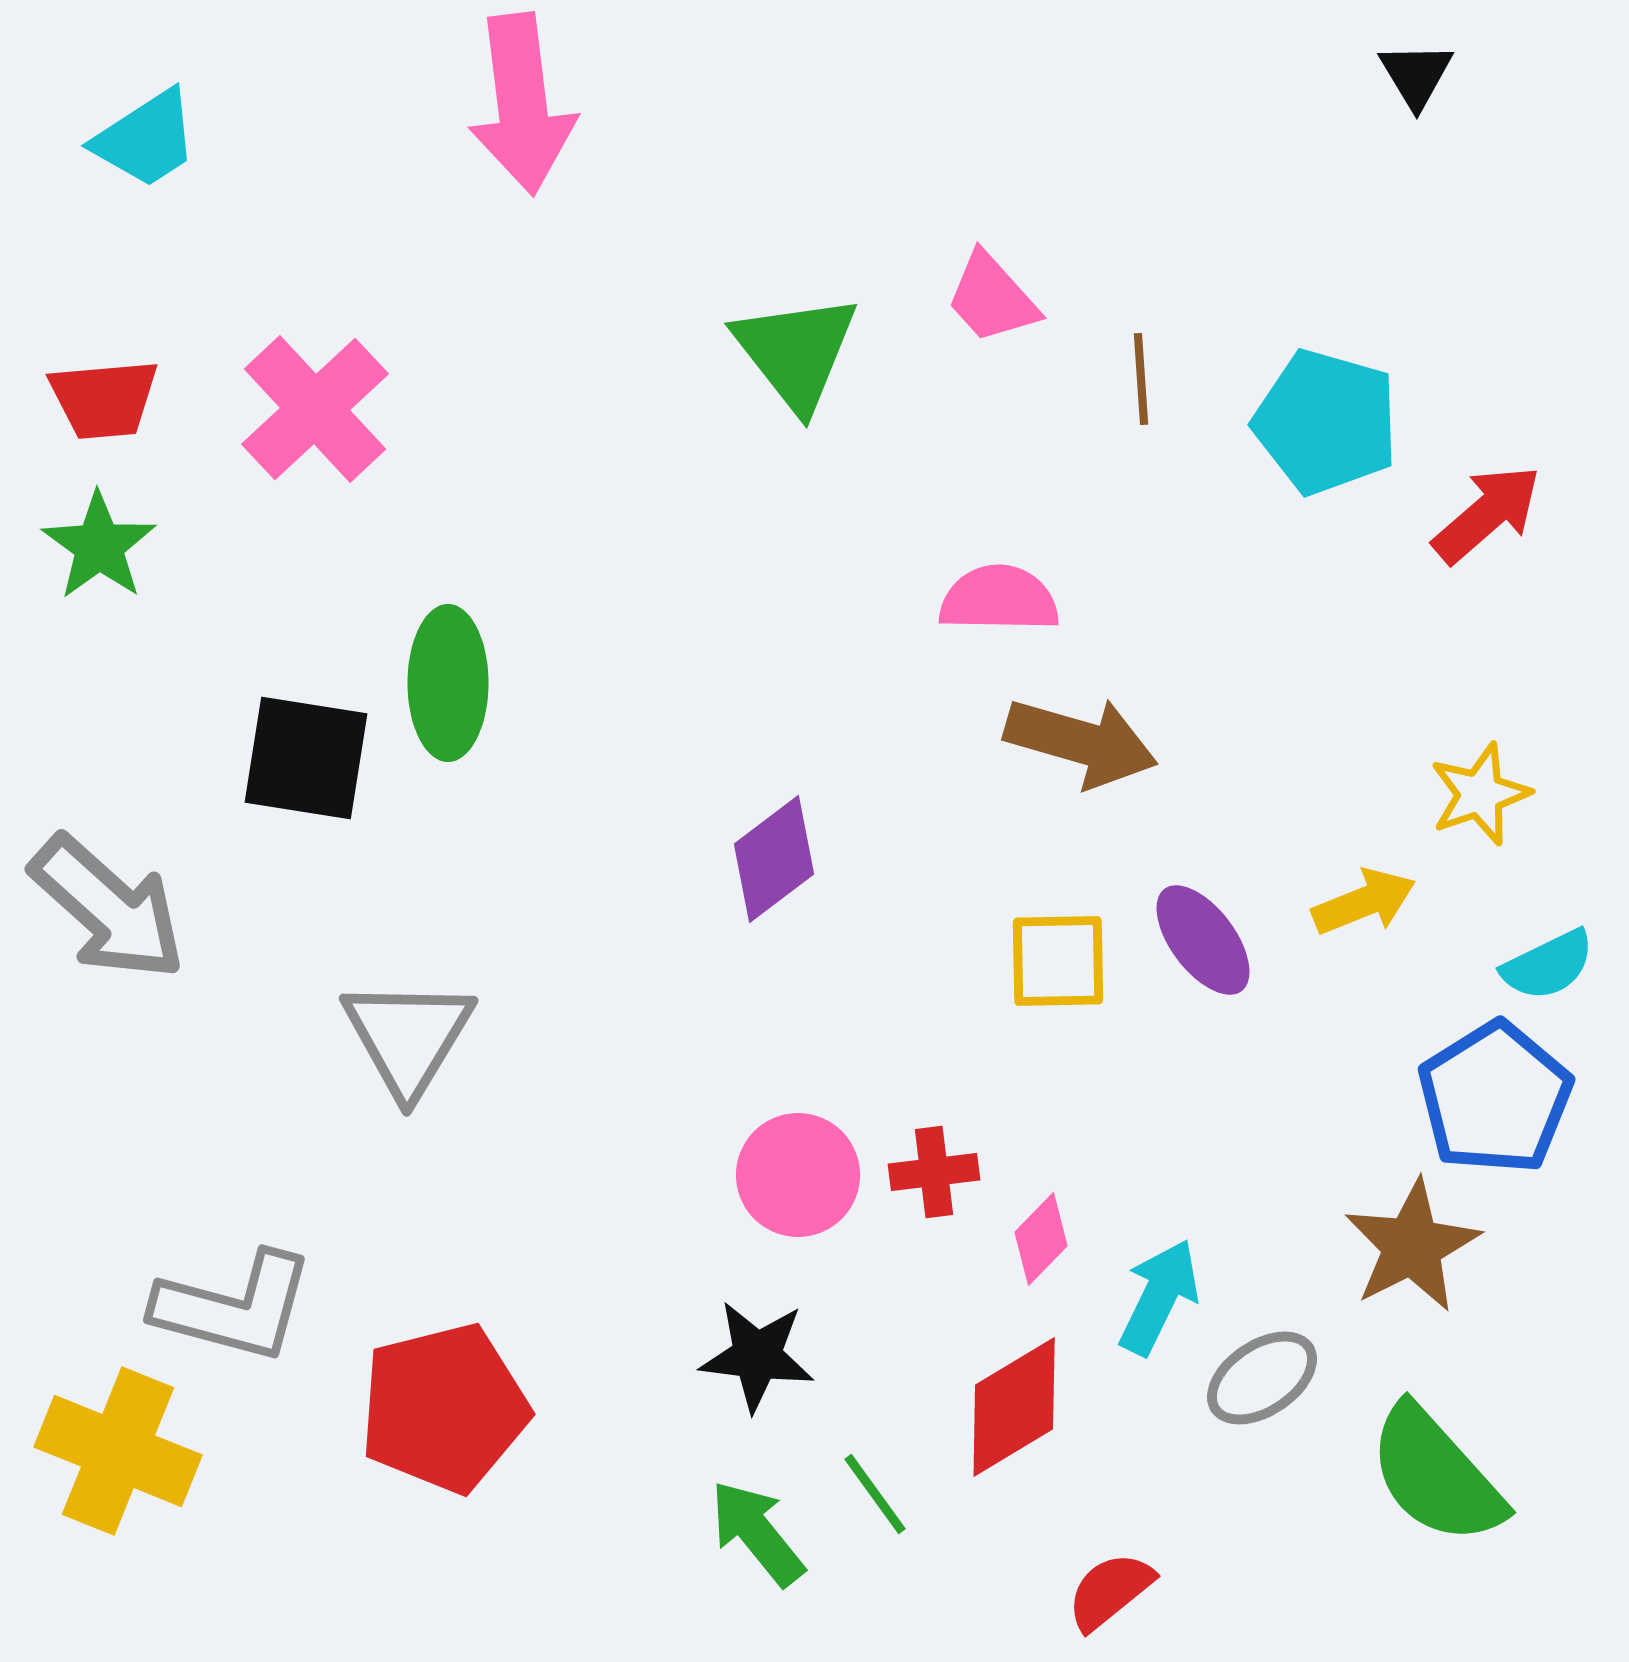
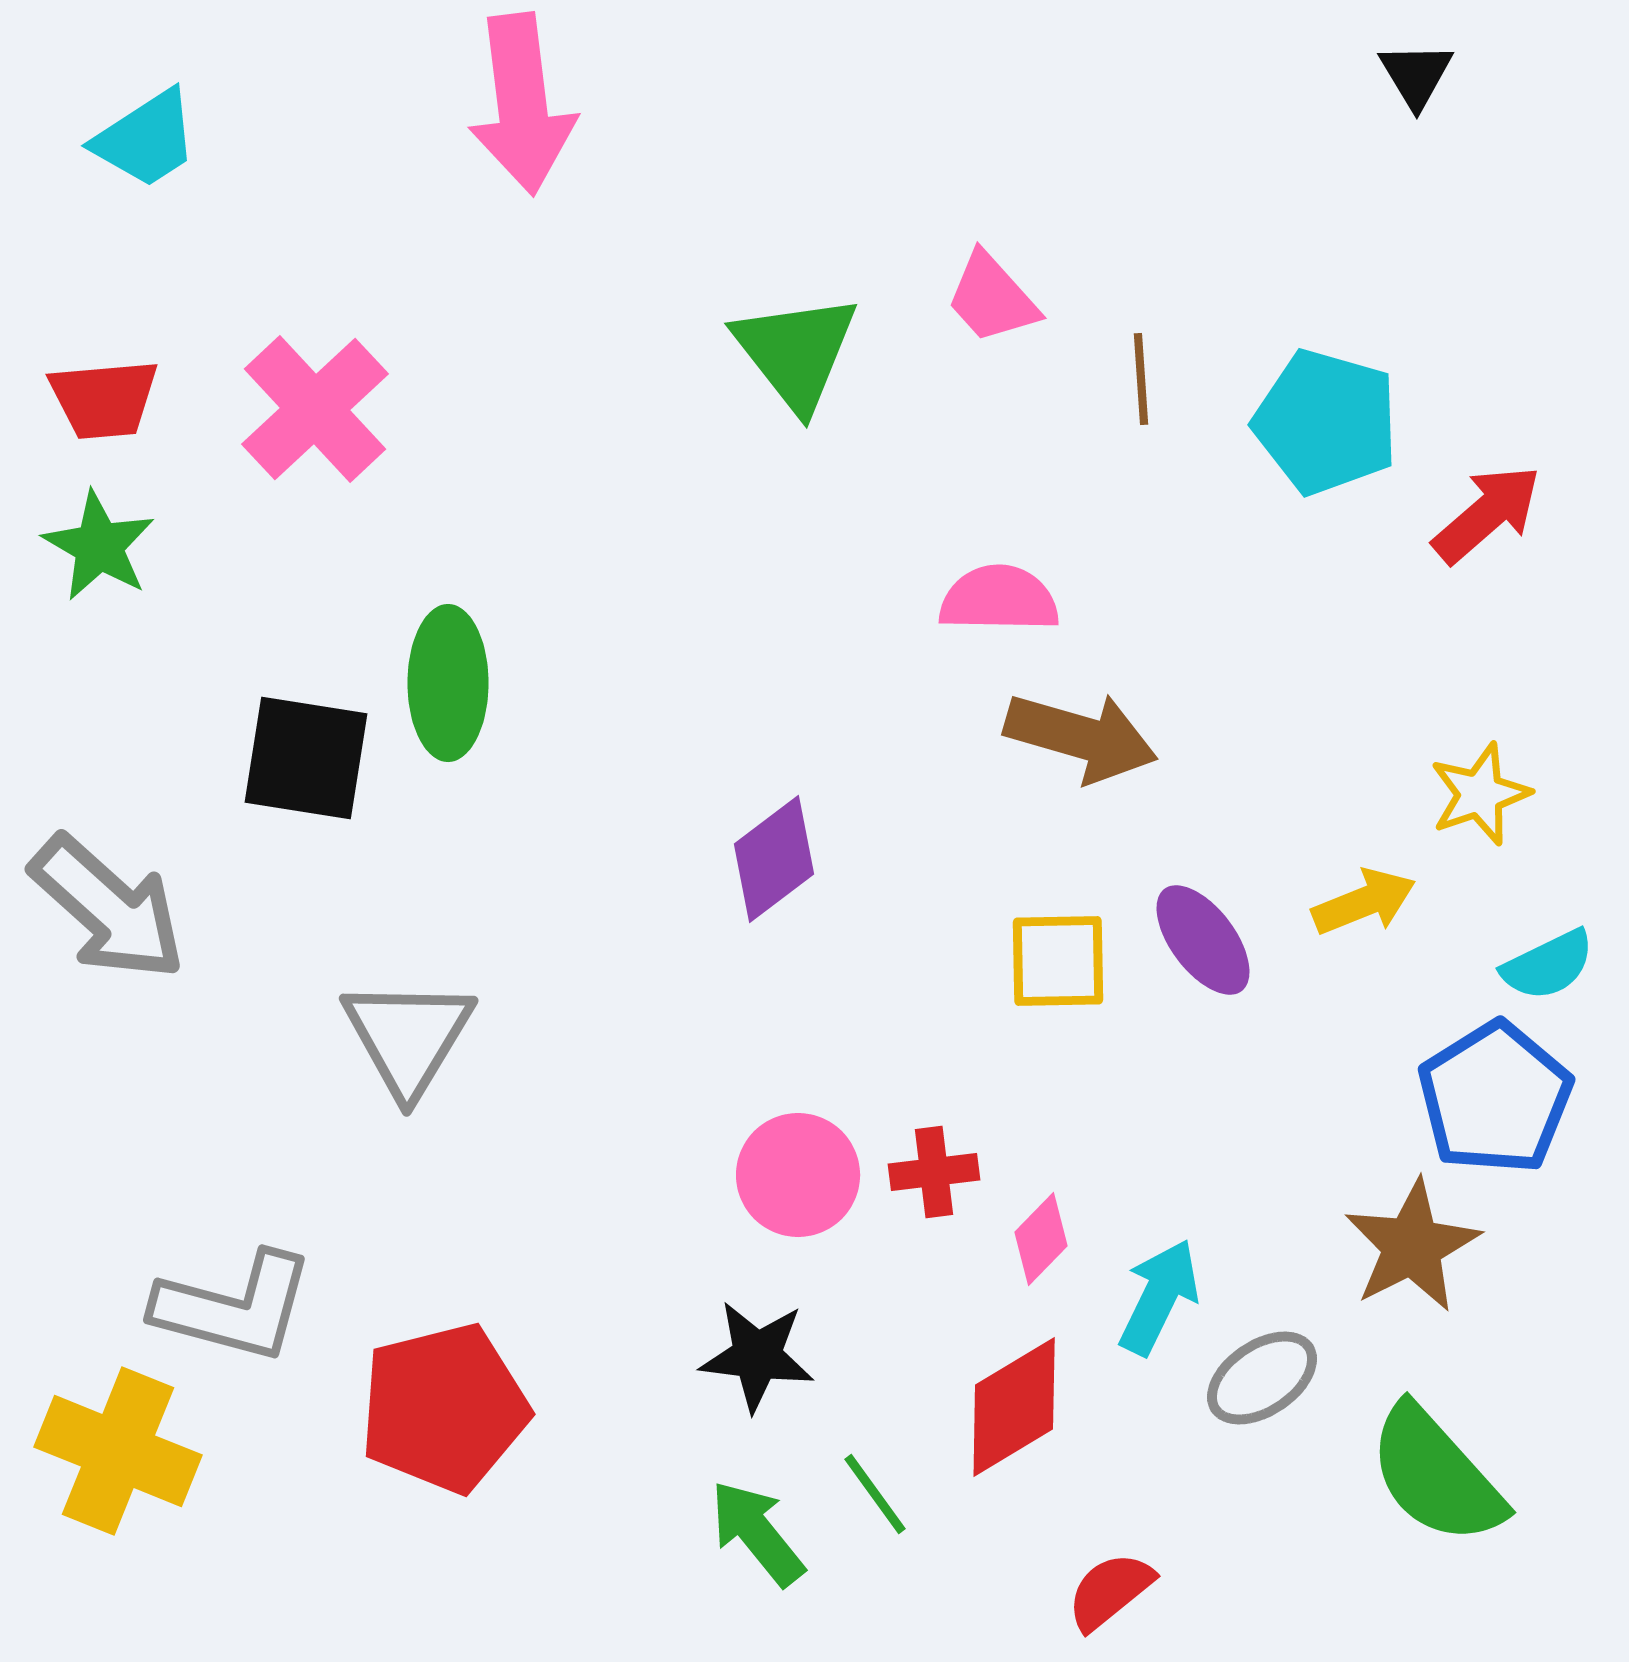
green star: rotated 6 degrees counterclockwise
brown arrow: moved 5 px up
